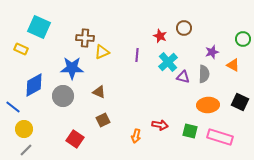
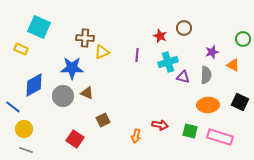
cyan cross: rotated 24 degrees clockwise
gray semicircle: moved 2 px right, 1 px down
brown triangle: moved 12 px left, 1 px down
gray line: rotated 64 degrees clockwise
